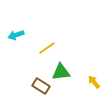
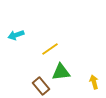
yellow line: moved 3 px right, 1 px down
yellow arrow: rotated 24 degrees clockwise
brown rectangle: rotated 18 degrees clockwise
